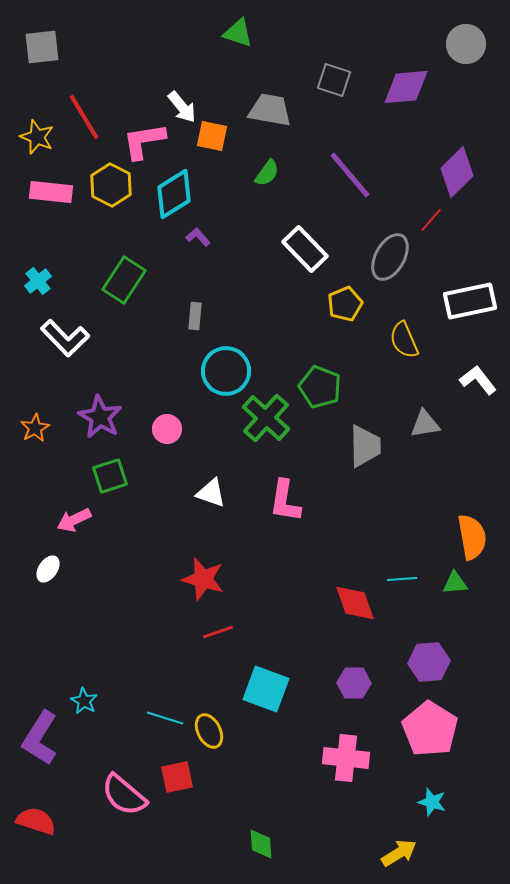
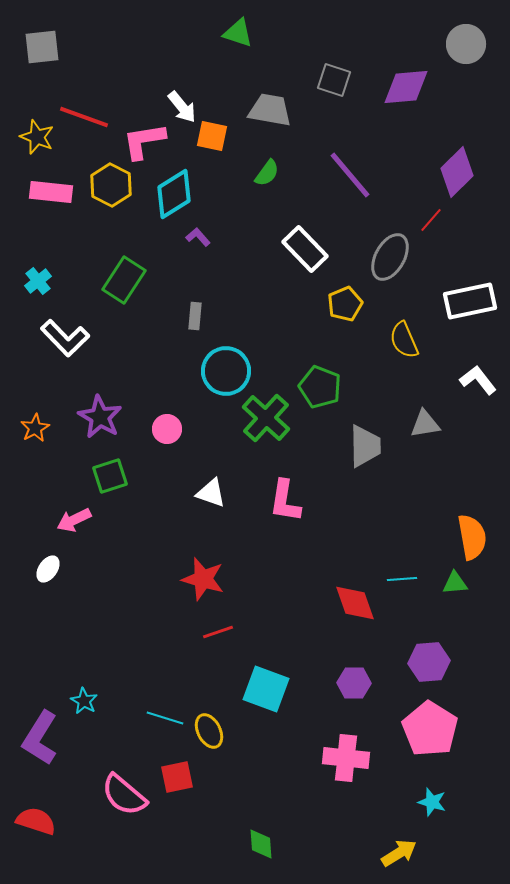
red line at (84, 117): rotated 39 degrees counterclockwise
